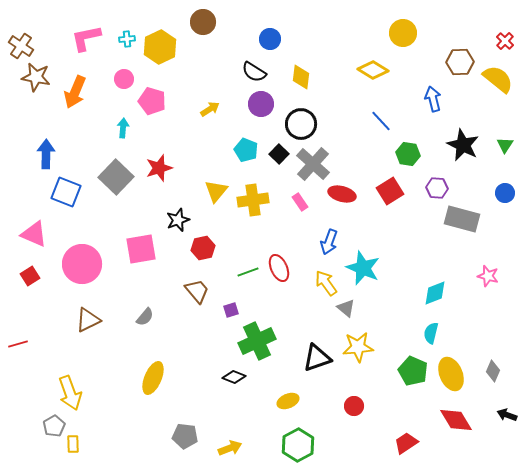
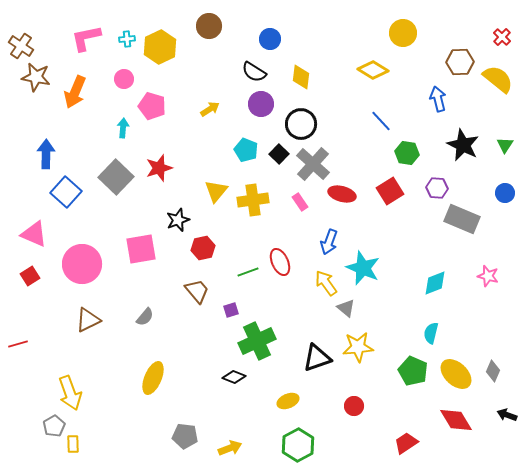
brown circle at (203, 22): moved 6 px right, 4 px down
red cross at (505, 41): moved 3 px left, 4 px up
blue arrow at (433, 99): moved 5 px right
pink pentagon at (152, 101): moved 5 px down
green hexagon at (408, 154): moved 1 px left, 1 px up
blue square at (66, 192): rotated 20 degrees clockwise
gray rectangle at (462, 219): rotated 8 degrees clockwise
red ellipse at (279, 268): moved 1 px right, 6 px up
cyan diamond at (435, 293): moved 10 px up
yellow ellipse at (451, 374): moved 5 px right; rotated 24 degrees counterclockwise
